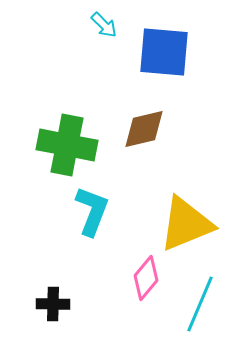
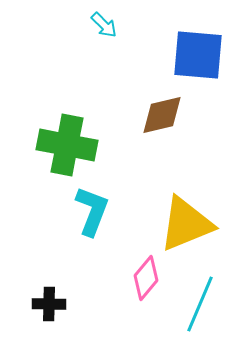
blue square: moved 34 px right, 3 px down
brown diamond: moved 18 px right, 14 px up
black cross: moved 4 px left
